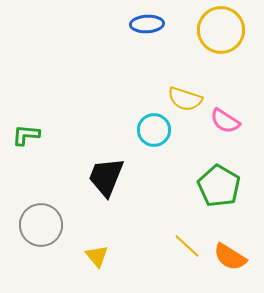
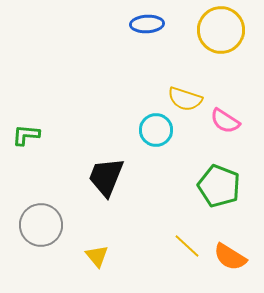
cyan circle: moved 2 px right
green pentagon: rotated 9 degrees counterclockwise
